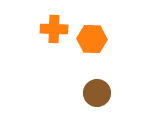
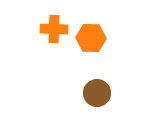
orange hexagon: moved 1 px left, 1 px up
